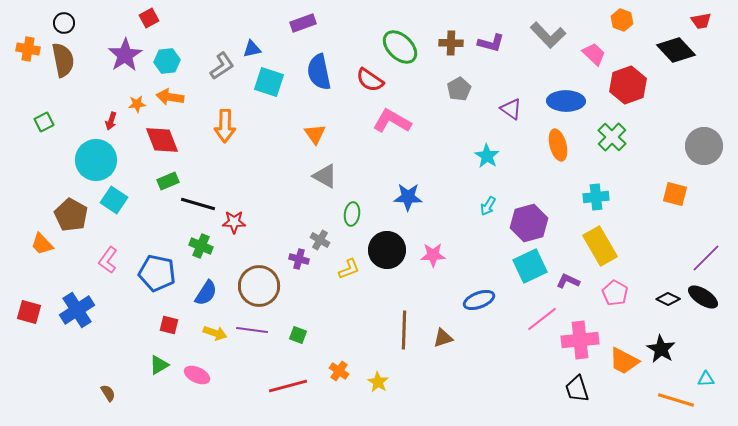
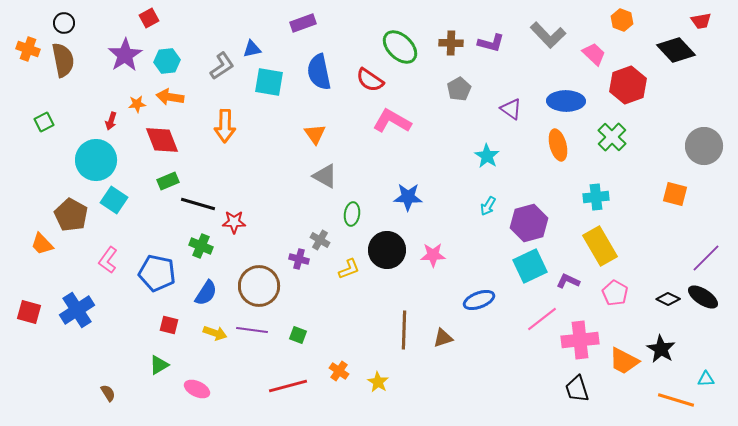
orange cross at (28, 49): rotated 10 degrees clockwise
cyan square at (269, 82): rotated 8 degrees counterclockwise
pink ellipse at (197, 375): moved 14 px down
